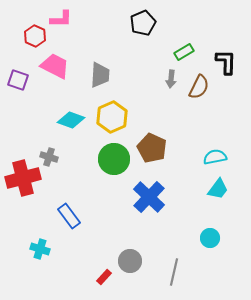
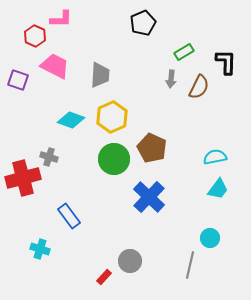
gray line: moved 16 px right, 7 px up
